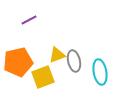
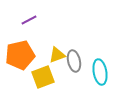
orange pentagon: moved 2 px right, 7 px up
